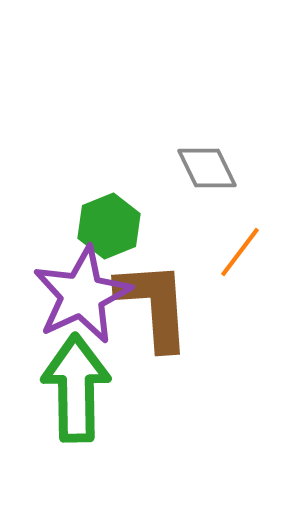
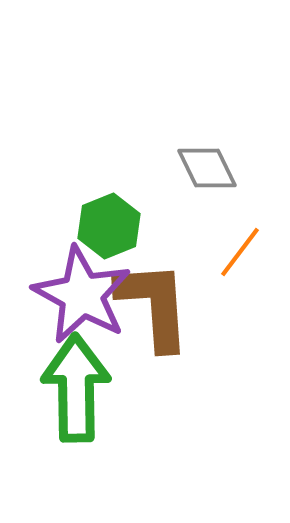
purple star: rotated 18 degrees counterclockwise
